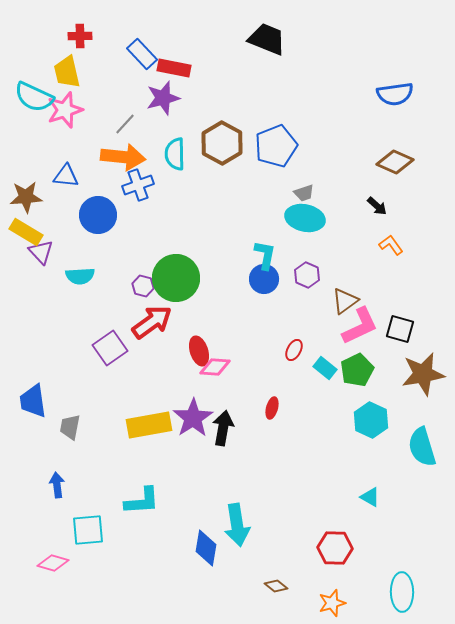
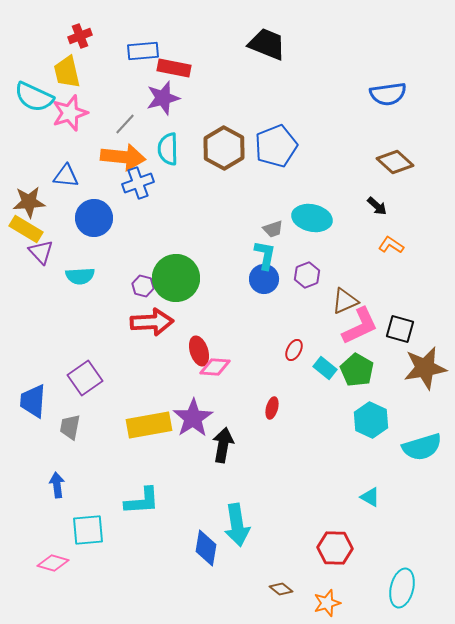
red cross at (80, 36): rotated 20 degrees counterclockwise
black trapezoid at (267, 39): moved 5 px down
blue rectangle at (142, 54): moved 1 px right, 3 px up; rotated 52 degrees counterclockwise
blue semicircle at (395, 94): moved 7 px left
pink star at (65, 110): moved 5 px right, 3 px down
brown hexagon at (222, 143): moved 2 px right, 5 px down
cyan semicircle at (175, 154): moved 7 px left, 5 px up
brown diamond at (395, 162): rotated 18 degrees clockwise
blue cross at (138, 185): moved 2 px up
gray trapezoid at (304, 193): moved 31 px left, 36 px down
brown star at (26, 197): moved 3 px right, 5 px down
blue circle at (98, 215): moved 4 px left, 3 px down
cyan ellipse at (305, 218): moved 7 px right
yellow rectangle at (26, 232): moved 3 px up
orange L-shape at (391, 245): rotated 20 degrees counterclockwise
purple hexagon at (307, 275): rotated 15 degrees clockwise
brown triangle at (345, 301): rotated 12 degrees clockwise
red arrow at (152, 322): rotated 33 degrees clockwise
purple square at (110, 348): moved 25 px left, 30 px down
green pentagon at (357, 370): rotated 16 degrees counterclockwise
brown star at (423, 374): moved 2 px right, 6 px up
blue trapezoid at (33, 401): rotated 12 degrees clockwise
black arrow at (223, 428): moved 17 px down
cyan semicircle at (422, 447): rotated 90 degrees counterclockwise
brown diamond at (276, 586): moved 5 px right, 3 px down
cyan ellipse at (402, 592): moved 4 px up; rotated 15 degrees clockwise
orange star at (332, 603): moved 5 px left
